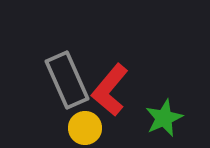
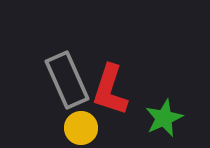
red L-shape: rotated 22 degrees counterclockwise
yellow circle: moved 4 px left
